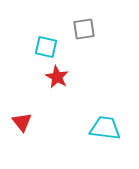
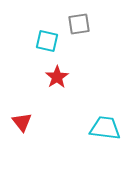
gray square: moved 5 px left, 5 px up
cyan square: moved 1 px right, 6 px up
red star: rotated 10 degrees clockwise
